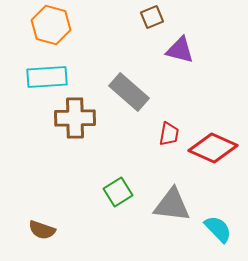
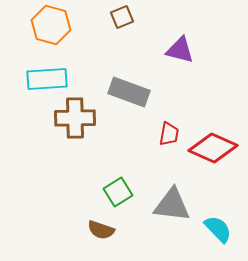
brown square: moved 30 px left
cyan rectangle: moved 2 px down
gray rectangle: rotated 21 degrees counterclockwise
brown semicircle: moved 59 px right
